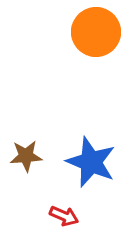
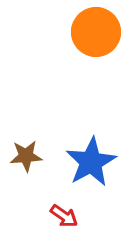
blue star: rotated 21 degrees clockwise
red arrow: rotated 12 degrees clockwise
